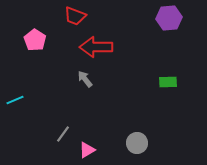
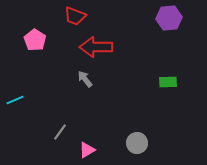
gray line: moved 3 px left, 2 px up
